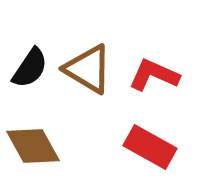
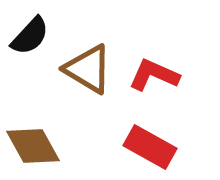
black semicircle: moved 32 px up; rotated 9 degrees clockwise
